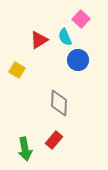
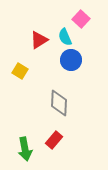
blue circle: moved 7 px left
yellow square: moved 3 px right, 1 px down
